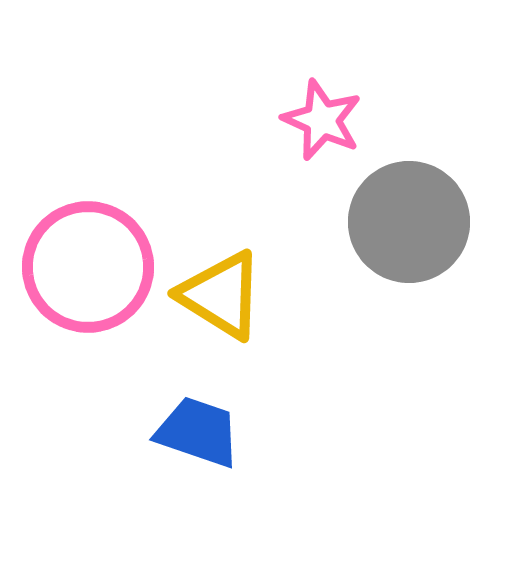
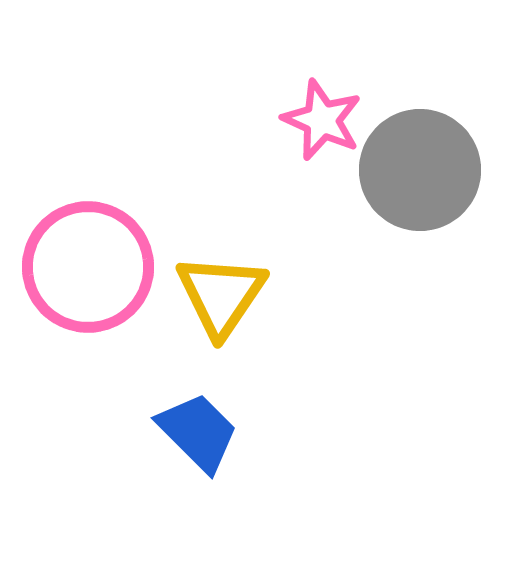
gray circle: moved 11 px right, 52 px up
yellow triangle: rotated 32 degrees clockwise
blue trapezoid: rotated 26 degrees clockwise
